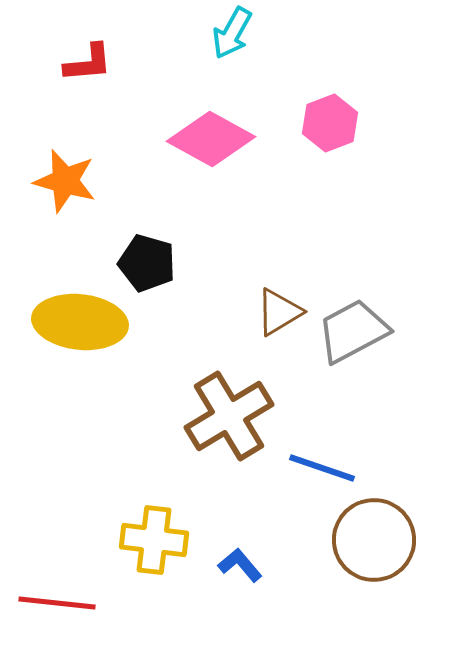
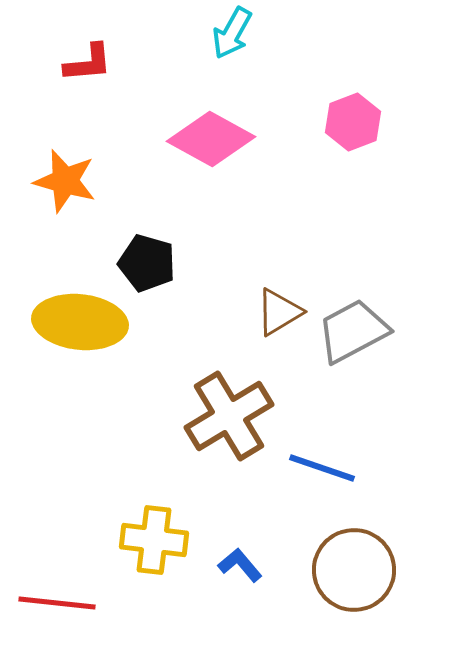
pink hexagon: moved 23 px right, 1 px up
brown circle: moved 20 px left, 30 px down
